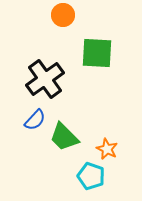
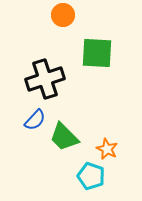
black cross: rotated 18 degrees clockwise
